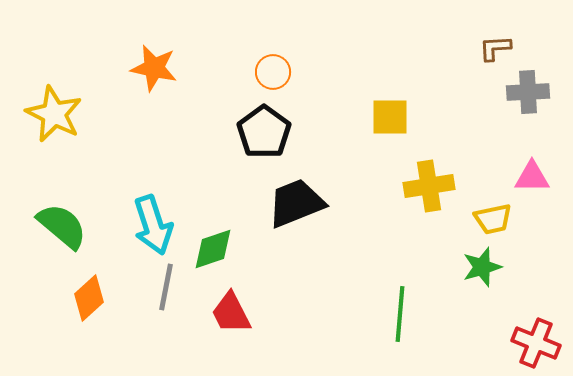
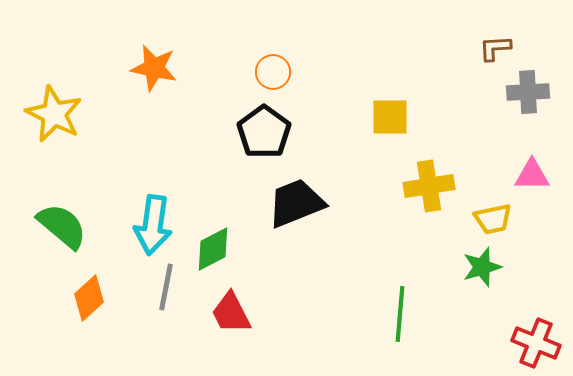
pink triangle: moved 2 px up
cyan arrow: rotated 26 degrees clockwise
green diamond: rotated 9 degrees counterclockwise
